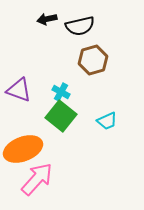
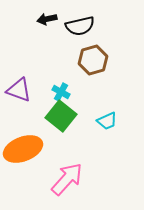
pink arrow: moved 30 px right
